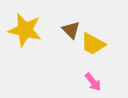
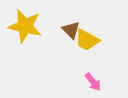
yellow star: moved 4 px up
yellow trapezoid: moved 6 px left, 4 px up
